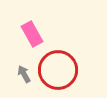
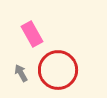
gray arrow: moved 3 px left, 1 px up
